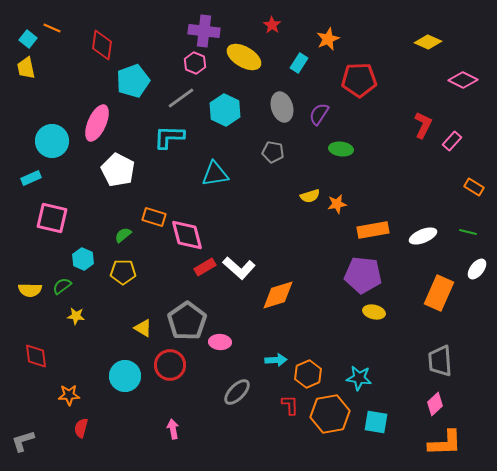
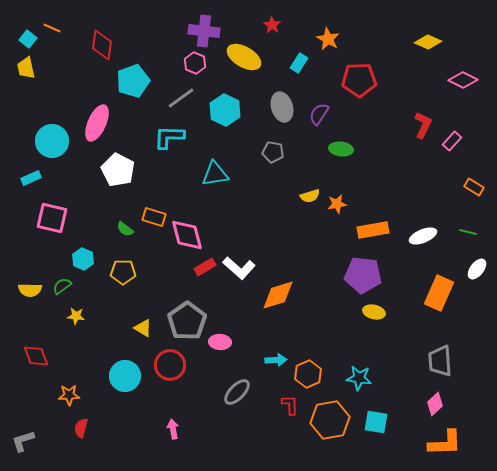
orange star at (328, 39): rotated 20 degrees counterclockwise
green semicircle at (123, 235): moved 2 px right, 6 px up; rotated 102 degrees counterclockwise
red diamond at (36, 356): rotated 12 degrees counterclockwise
orange hexagon at (330, 414): moved 6 px down
